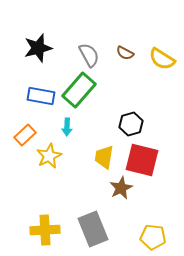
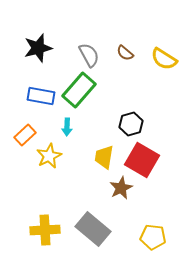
brown semicircle: rotated 12 degrees clockwise
yellow semicircle: moved 2 px right
red square: rotated 16 degrees clockwise
gray rectangle: rotated 28 degrees counterclockwise
